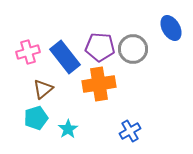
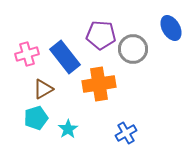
purple pentagon: moved 1 px right, 12 px up
pink cross: moved 1 px left, 2 px down
brown triangle: rotated 10 degrees clockwise
blue cross: moved 4 px left, 2 px down
